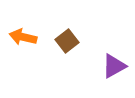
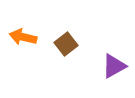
brown square: moved 1 px left, 3 px down
